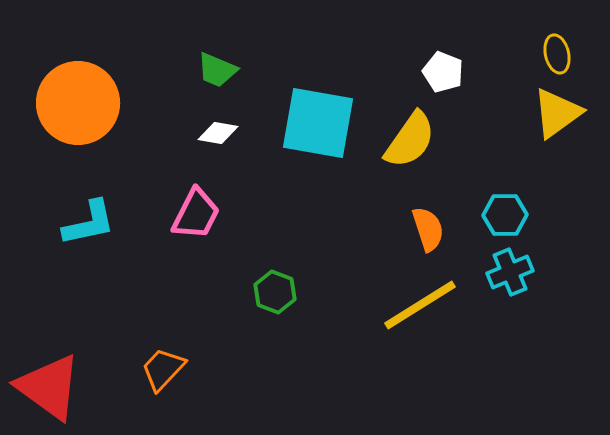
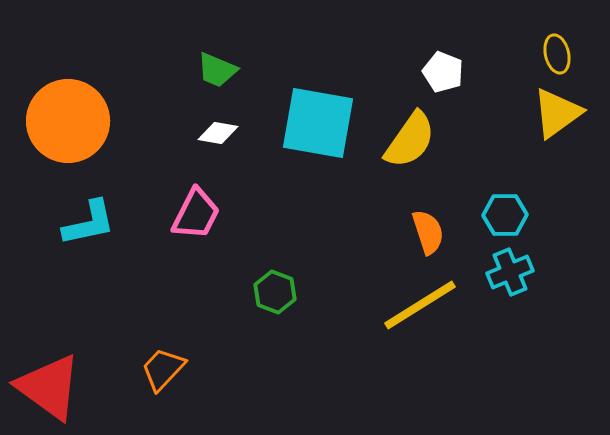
orange circle: moved 10 px left, 18 px down
orange semicircle: moved 3 px down
